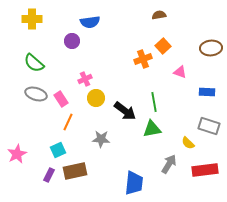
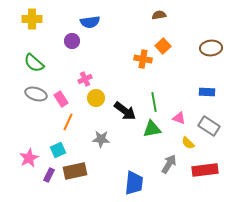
orange cross: rotated 30 degrees clockwise
pink triangle: moved 1 px left, 46 px down
gray rectangle: rotated 15 degrees clockwise
pink star: moved 12 px right, 4 px down
